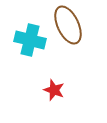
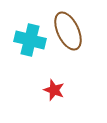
brown ellipse: moved 6 px down
